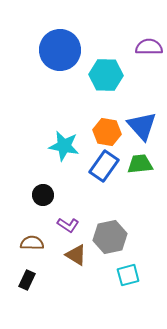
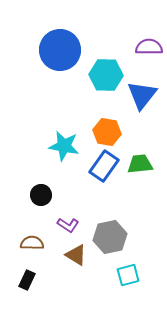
blue triangle: moved 31 px up; rotated 20 degrees clockwise
black circle: moved 2 px left
